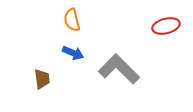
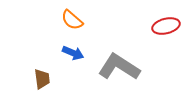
orange semicircle: rotated 35 degrees counterclockwise
gray L-shape: moved 2 px up; rotated 12 degrees counterclockwise
